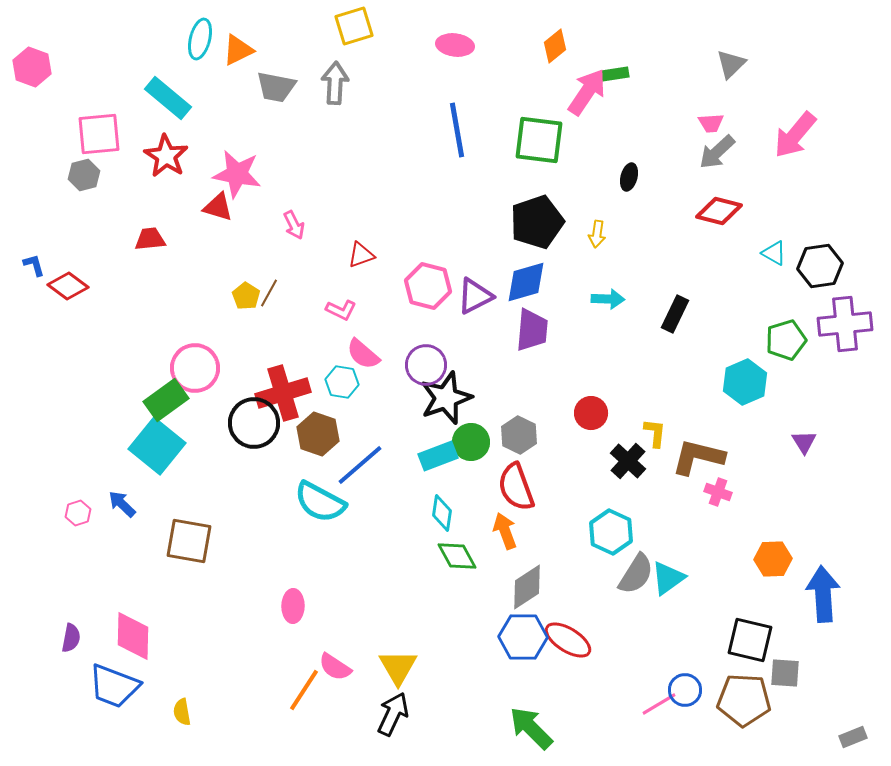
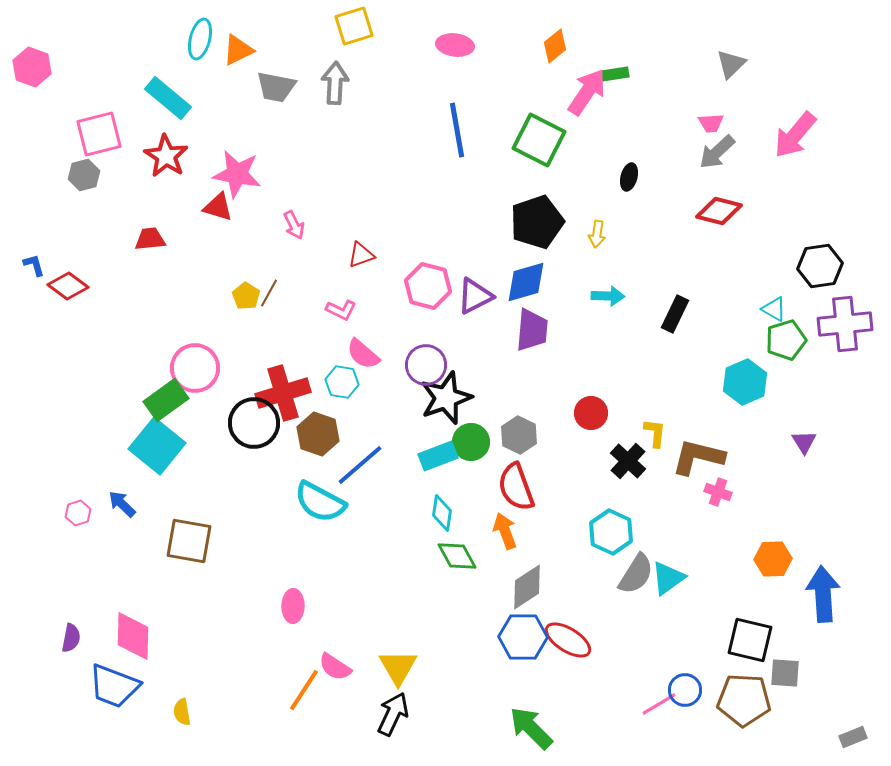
pink square at (99, 134): rotated 9 degrees counterclockwise
green square at (539, 140): rotated 20 degrees clockwise
cyan triangle at (774, 253): moved 56 px down
cyan arrow at (608, 299): moved 3 px up
